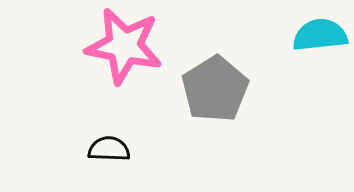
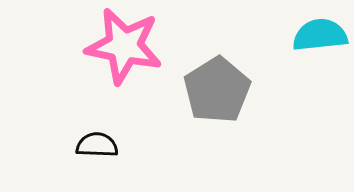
gray pentagon: moved 2 px right, 1 px down
black semicircle: moved 12 px left, 4 px up
